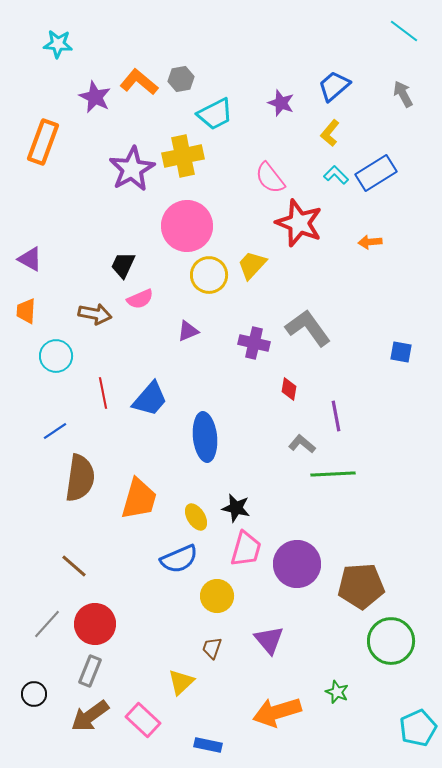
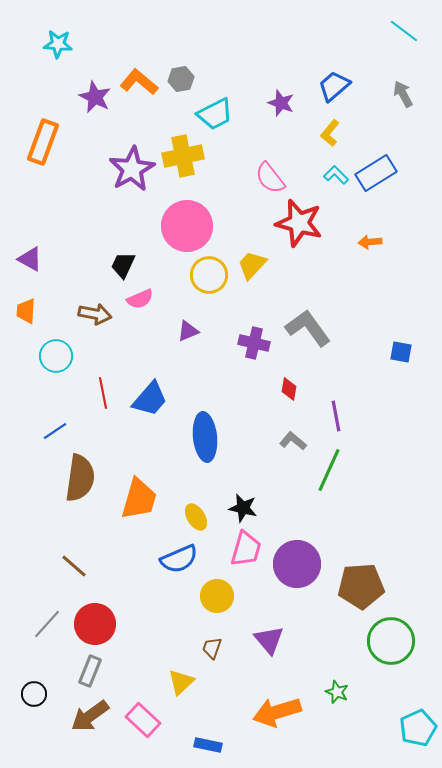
red star at (299, 223): rotated 6 degrees counterclockwise
gray L-shape at (302, 444): moved 9 px left, 3 px up
green line at (333, 474): moved 4 px left, 4 px up; rotated 63 degrees counterclockwise
black star at (236, 508): moved 7 px right
